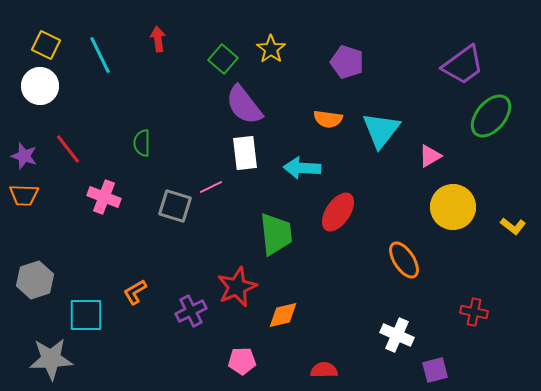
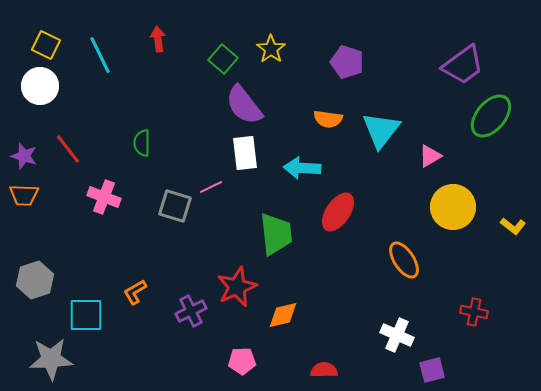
purple square: moved 3 px left
